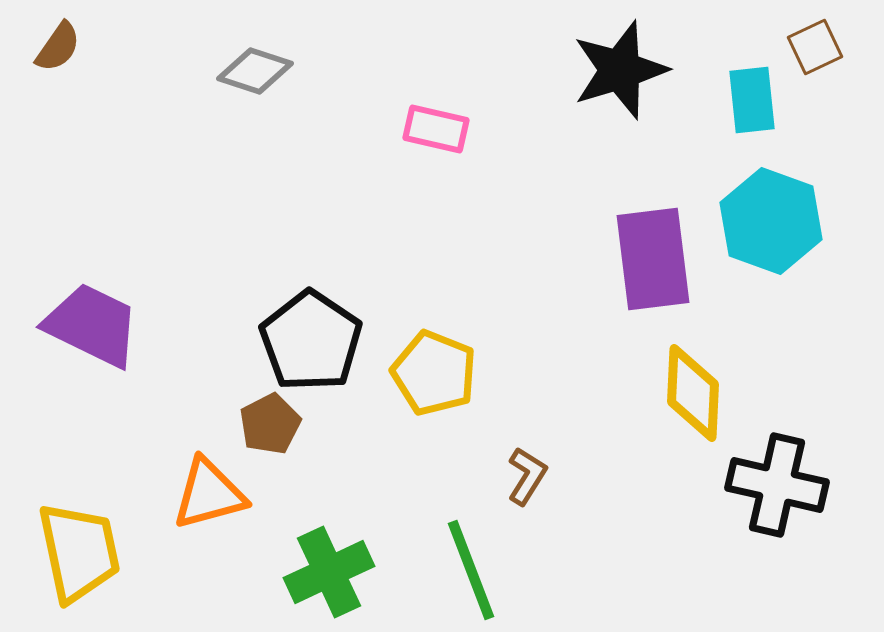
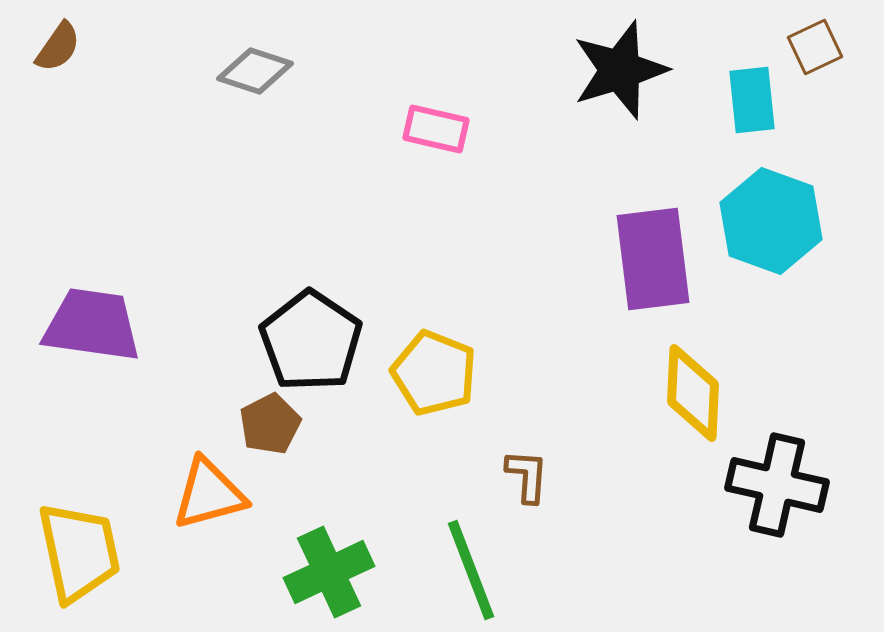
purple trapezoid: rotated 18 degrees counterclockwise
brown L-shape: rotated 28 degrees counterclockwise
